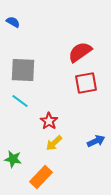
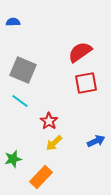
blue semicircle: rotated 32 degrees counterclockwise
gray square: rotated 20 degrees clockwise
green star: rotated 24 degrees counterclockwise
